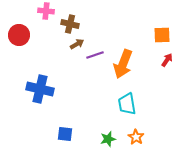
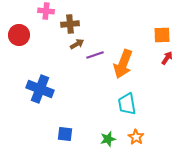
brown cross: rotated 18 degrees counterclockwise
red arrow: moved 2 px up
blue cross: rotated 8 degrees clockwise
